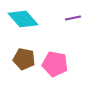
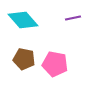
cyan diamond: moved 1 px down
